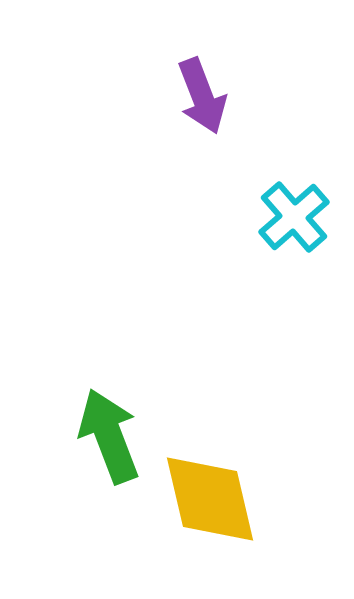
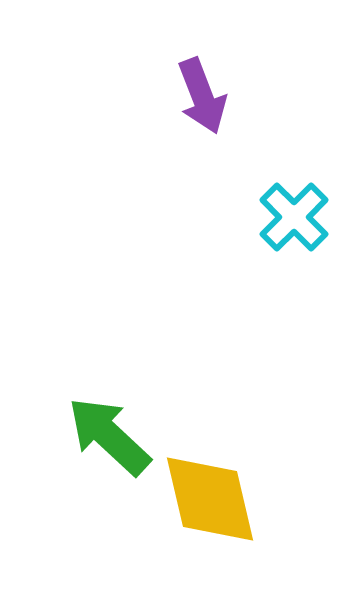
cyan cross: rotated 4 degrees counterclockwise
green arrow: rotated 26 degrees counterclockwise
